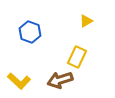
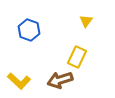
yellow triangle: rotated 24 degrees counterclockwise
blue hexagon: moved 1 px left, 2 px up
